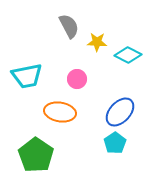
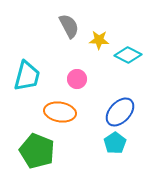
yellow star: moved 2 px right, 2 px up
cyan trapezoid: rotated 64 degrees counterclockwise
green pentagon: moved 1 px right, 4 px up; rotated 12 degrees counterclockwise
